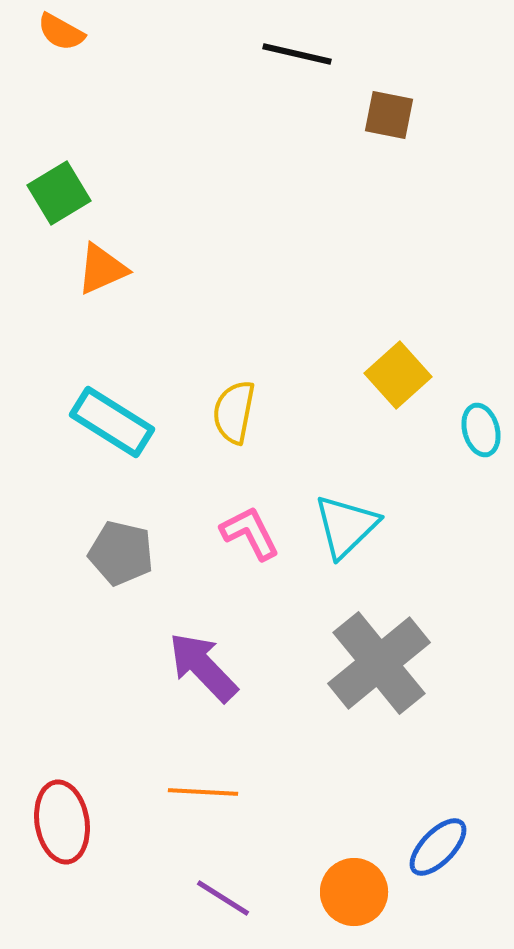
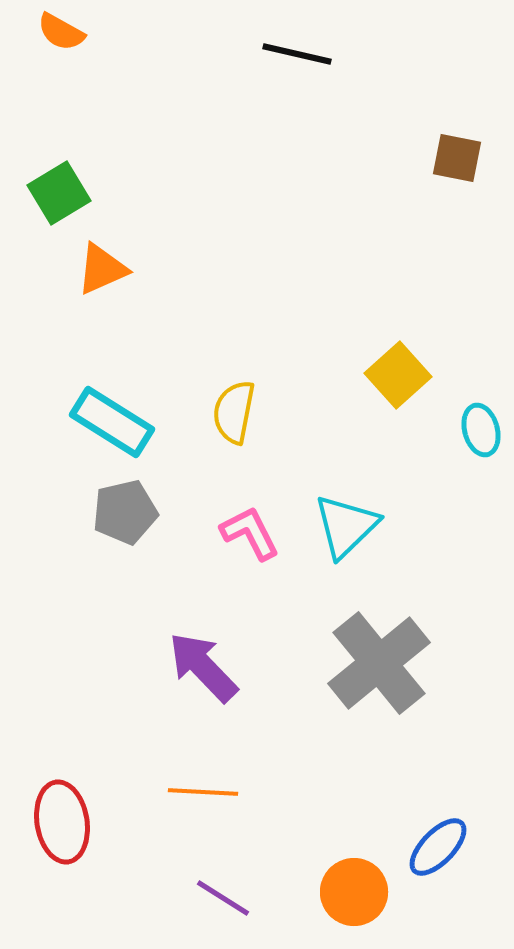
brown square: moved 68 px right, 43 px down
gray pentagon: moved 4 px right, 41 px up; rotated 26 degrees counterclockwise
